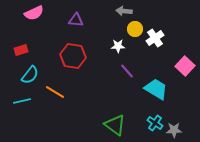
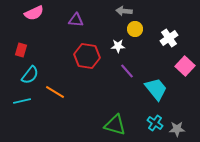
white cross: moved 14 px right
red rectangle: rotated 56 degrees counterclockwise
red hexagon: moved 14 px right
cyan trapezoid: rotated 20 degrees clockwise
green triangle: rotated 20 degrees counterclockwise
gray star: moved 3 px right, 1 px up
